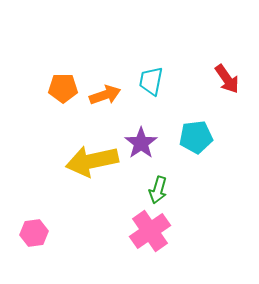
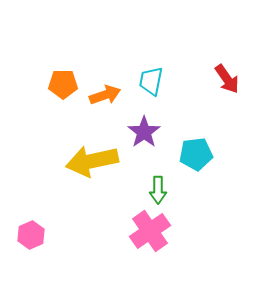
orange pentagon: moved 4 px up
cyan pentagon: moved 17 px down
purple star: moved 3 px right, 11 px up
green arrow: rotated 16 degrees counterclockwise
pink hexagon: moved 3 px left, 2 px down; rotated 16 degrees counterclockwise
